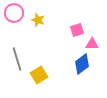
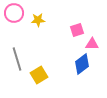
yellow star: rotated 24 degrees counterclockwise
